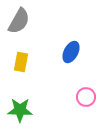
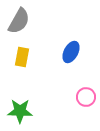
yellow rectangle: moved 1 px right, 5 px up
green star: moved 1 px down
